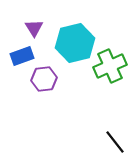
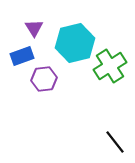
green cross: rotated 8 degrees counterclockwise
